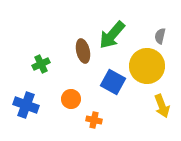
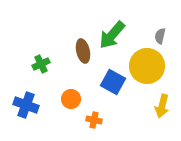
yellow arrow: rotated 35 degrees clockwise
